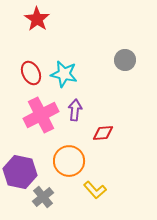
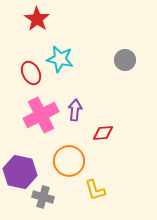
cyan star: moved 4 px left, 15 px up
yellow L-shape: rotated 25 degrees clockwise
gray cross: rotated 35 degrees counterclockwise
